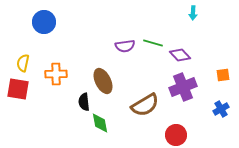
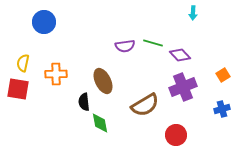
orange square: rotated 24 degrees counterclockwise
blue cross: moved 1 px right; rotated 14 degrees clockwise
